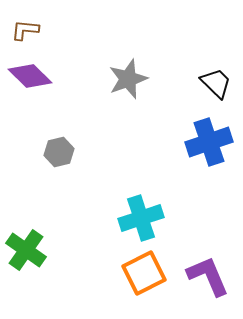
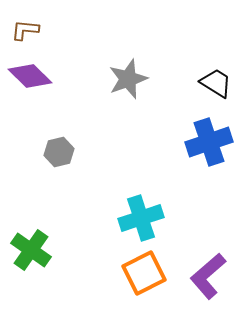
black trapezoid: rotated 12 degrees counterclockwise
green cross: moved 5 px right
purple L-shape: rotated 108 degrees counterclockwise
